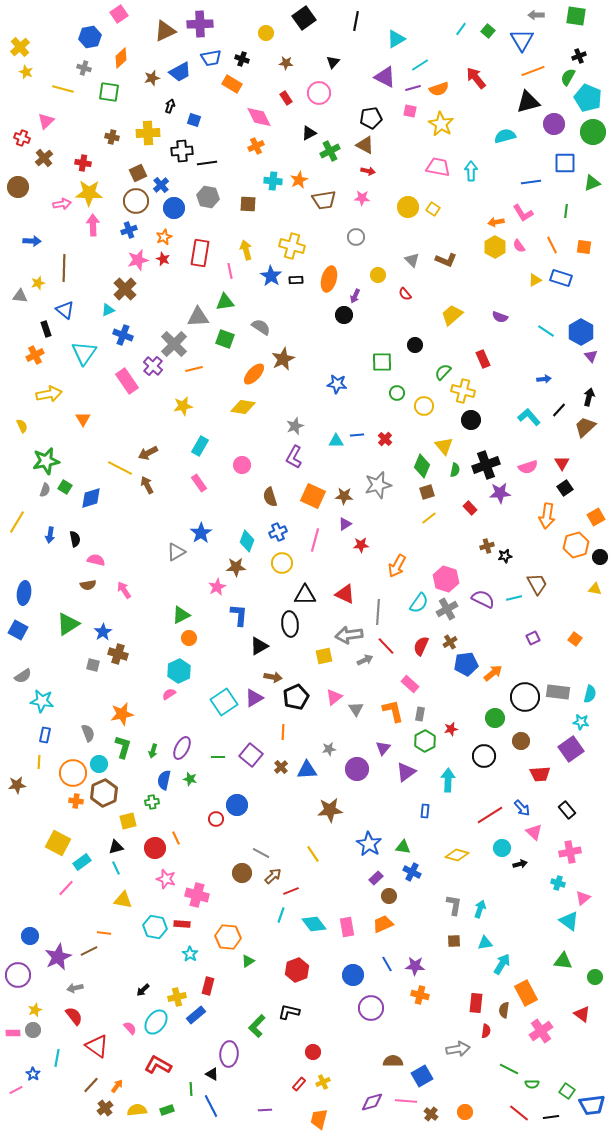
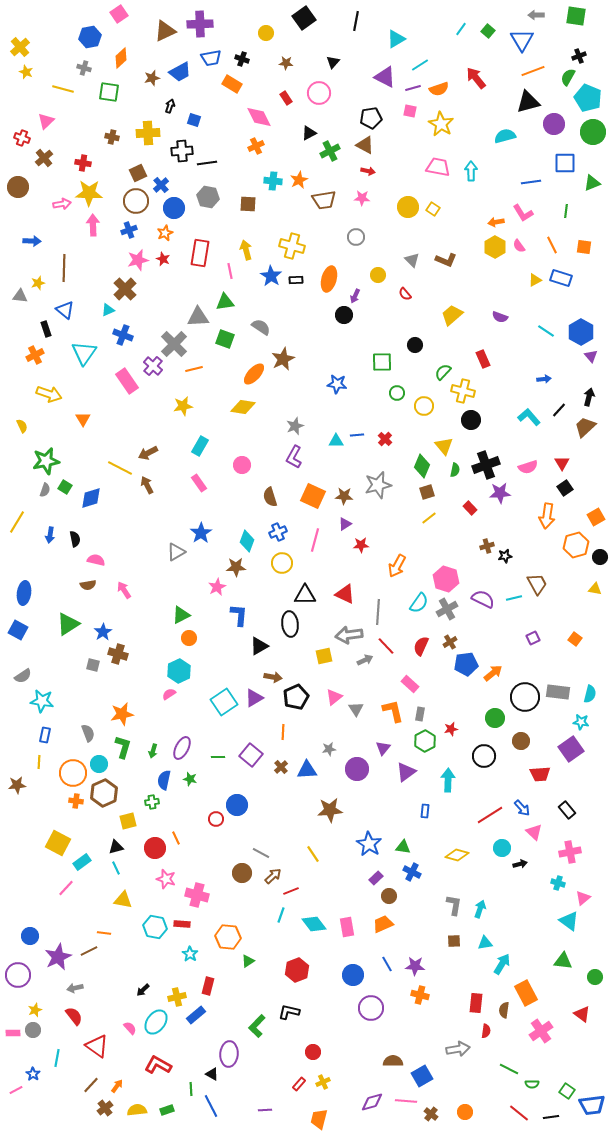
orange star at (164, 237): moved 1 px right, 4 px up
yellow arrow at (49, 394): rotated 30 degrees clockwise
